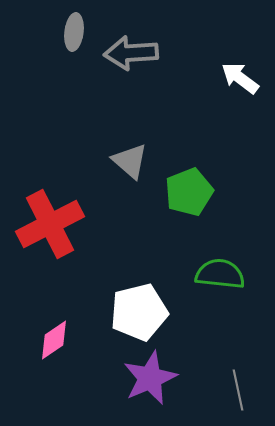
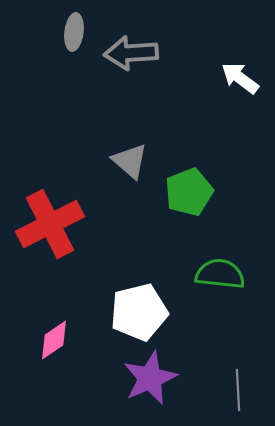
gray line: rotated 9 degrees clockwise
